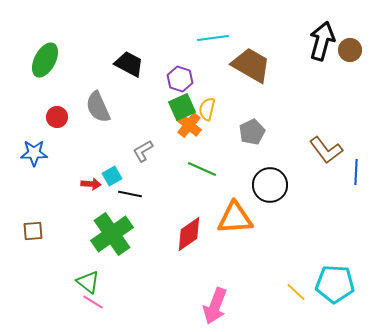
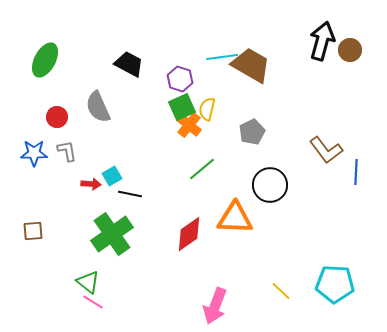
cyan line: moved 9 px right, 19 px down
gray L-shape: moved 76 px left; rotated 110 degrees clockwise
green line: rotated 64 degrees counterclockwise
orange triangle: rotated 6 degrees clockwise
yellow line: moved 15 px left, 1 px up
